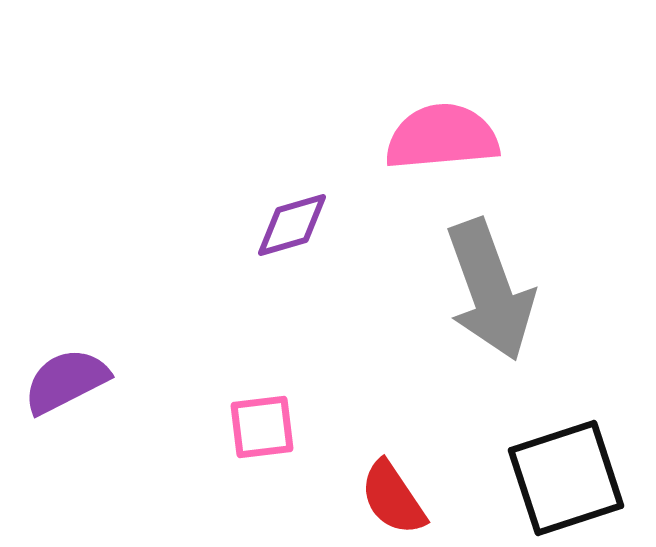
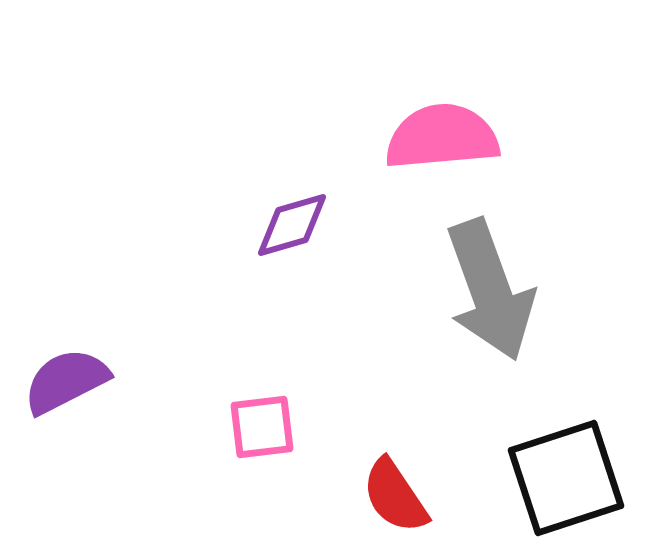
red semicircle: moved 2 px right, 2 px up
